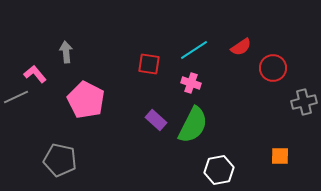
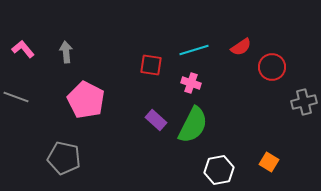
cyan line: rotated 16 degrees clockwise
red square: moved 2 px right, 1 px down
red circle: moved 1 px left, 1 px up
pink L-shape: moved 12 px left, 25 px up
gray line: rotated 45 degrees clockwise
orange square: moved 11 px left, 6 px down; rotated 30 degrees clockwise
gray pentagon: moved 4 px right, 2 px up
